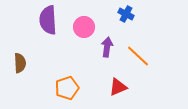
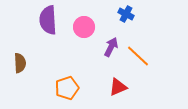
purple arrow: moved 4 px right; rotated 18 degrees clockwise
